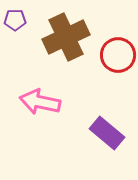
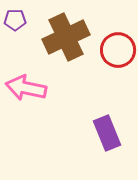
red circle: moved 5 px up
pink arrow: moved 14 px left, 14 px up
purple rectangle: rotated 28 degrees clockwise
